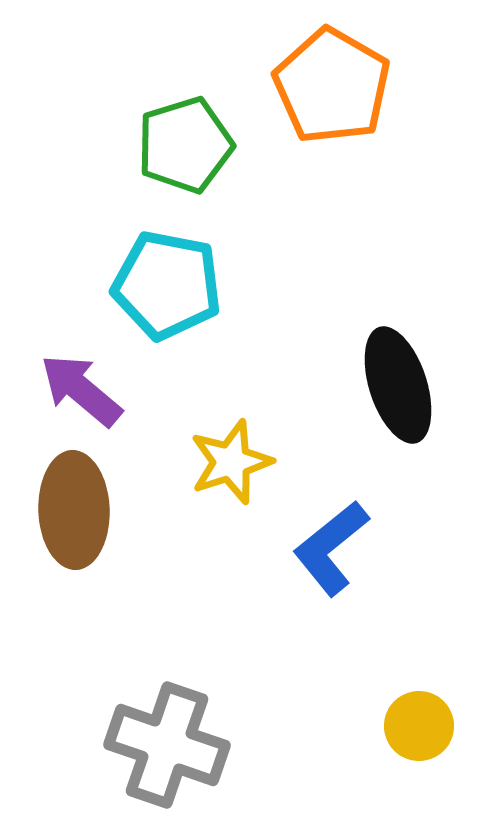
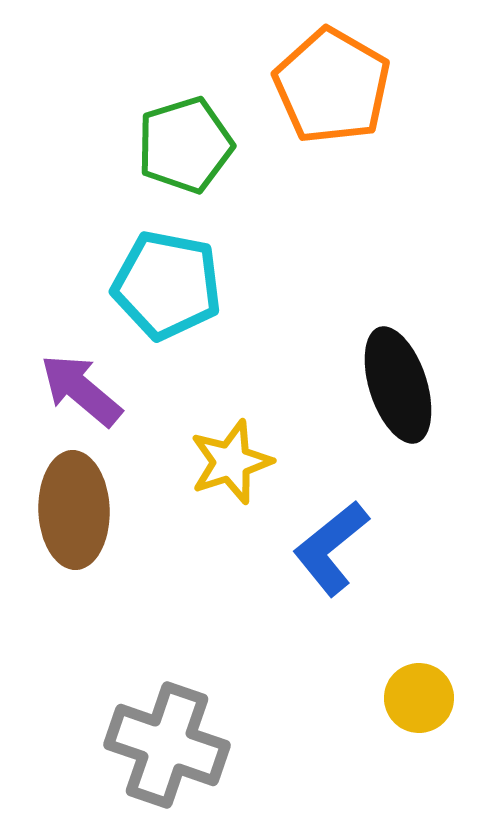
yellow circle: moved 28 px up
